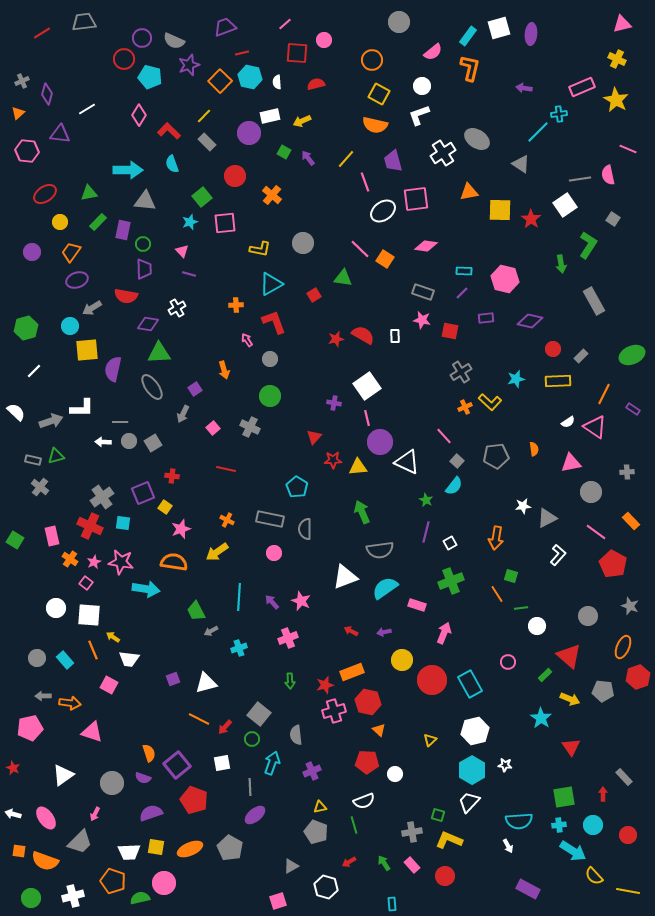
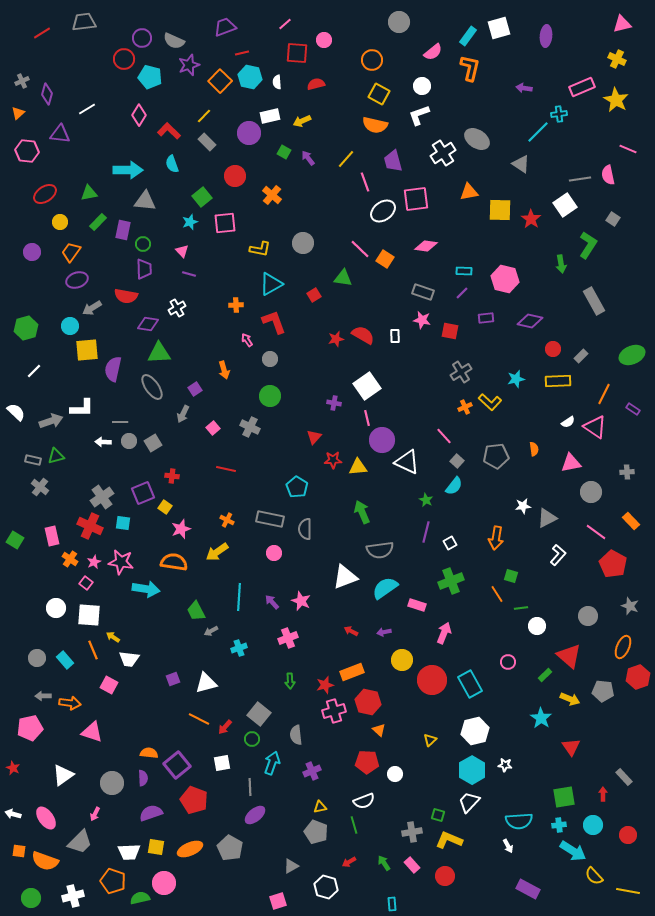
purple ellipse at (531, 34): moved 15 px right, 2 px down
purple circle at (380, 442): moved 2 px right, 2 px up
orange semicircle at (149, 753): rotated 66 degrees counterclockwise
purple semicircle at (143, 778): rotated 112 degrees counterclockwise
